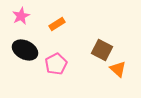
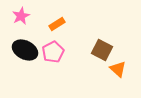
pink pentagon: moved 3 px left, 12 px up
